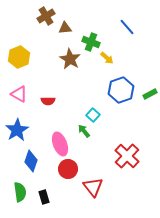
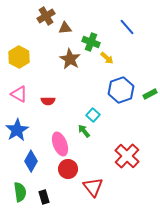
yellow hexagon: rotated 10 degrees counterclockwise
blue diamond: rotated 10 degrees clockwise
